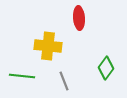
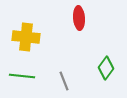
yellow cross: moved 22 px left, 9 px up
